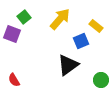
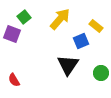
black triangle: rotated 20 degrees counterclockwise
green circle: moved 7 px up
